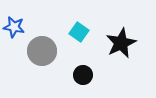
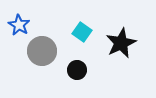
blue star: moved 5 px right, 2 px up; rotated 20 degrees clockwise
cyan square: moved 3 px right
black circle: moved 6 px left, 5 px up
